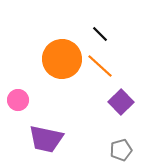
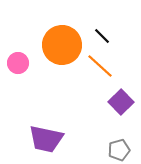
black line: moved 2 px right, 2 px down
orange circle: moved 14 px up
pink circle: moved 37 px up
gray pentagon: moved 2 px left
